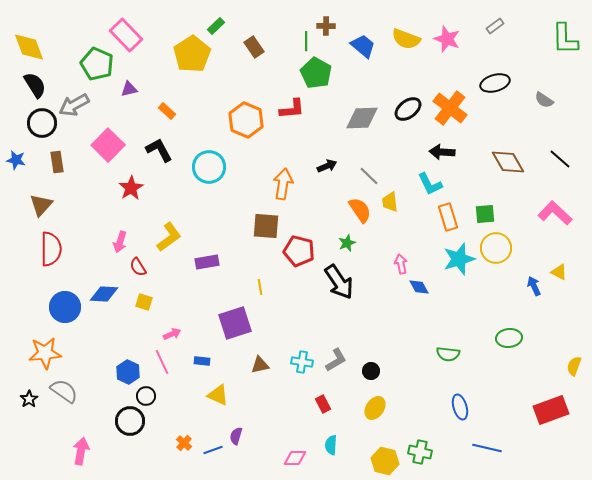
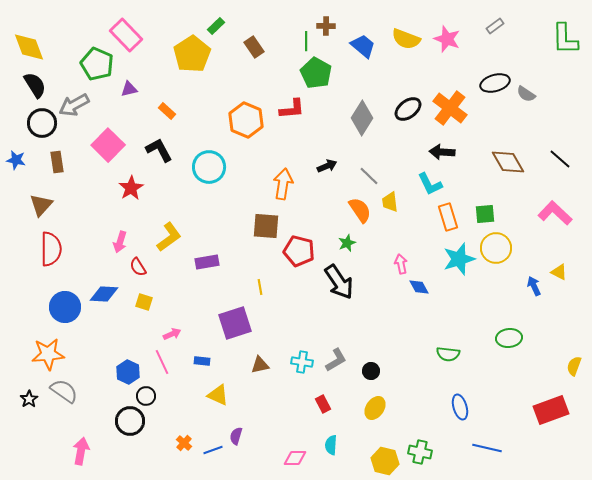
gray semicircle at (544, 100): moved 18 px left, 6 px up
gray diamond at (362, 118): rotated 56 degrees counterclockwise
orange star at (45, 353): moved 3 px right, 1 px down
